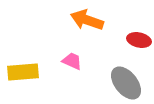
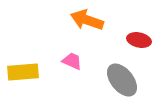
gray ellipse: moved 4 px left, 3 px up
